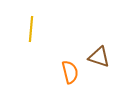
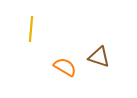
orange semicircle: moved 5 px left, 5 px up; rotated 45 degrees counterclockwise
